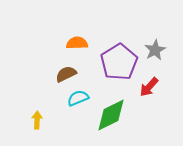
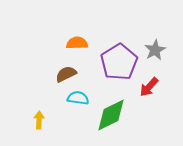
cyan semicircle: rotated 30 degrees clockwise
yellow arrow: moved 2 px right
